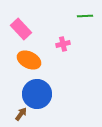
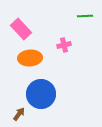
pink cross: moved 1 px right, 1 px down
orange ellipse: moved 1 px right, 2 px up; rotated 30 degrees counterclockwise
blue circle: moved 4 px right
brown arrow: moved 2 px left
